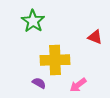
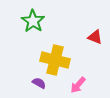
yellow cross: rotated 16 degrees clockwise
pink arrow: rotated 12 degrees counterclockwise
